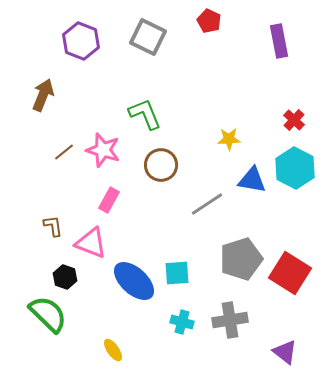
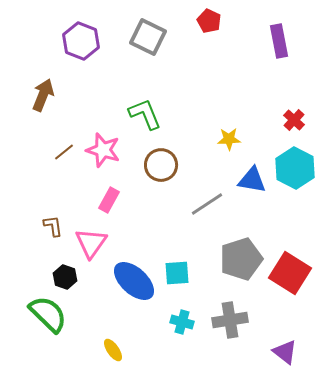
pink triangle: rotated 44 degrees clockwise
